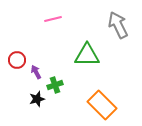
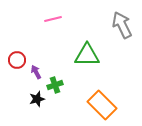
gray arrow: moved 4 px right
